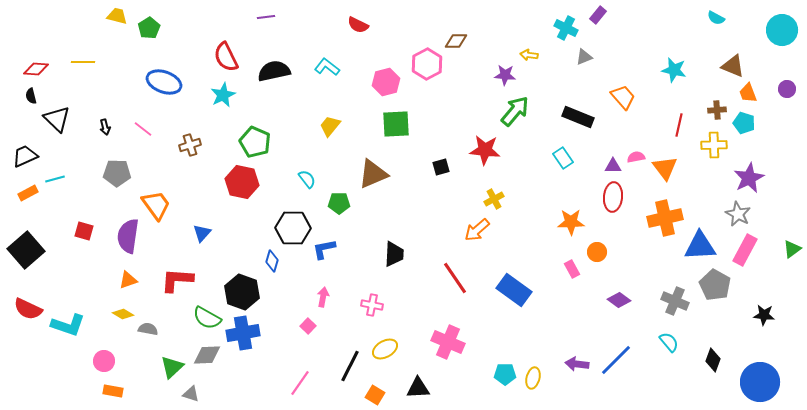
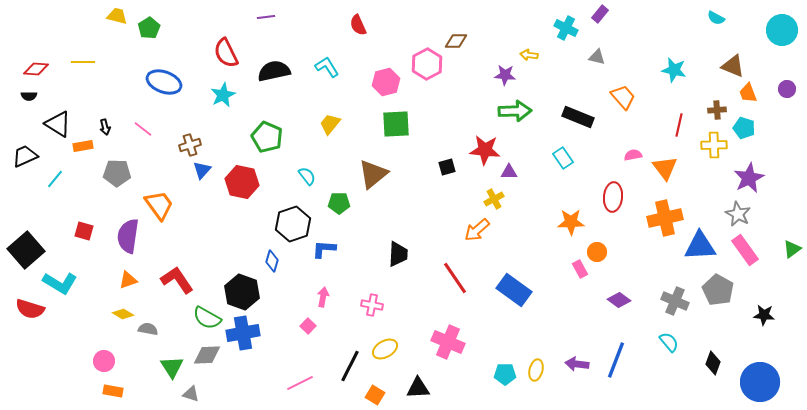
purple rectangle at (598, 15): moved 2 px right, 1 px up
red semicircle at (358, 25): rotated 40 degrees clockwise
red semicircle at (226, 57): moved 4 px up
gray triangle at (584, 57): moved 13 px right; rotated 36 degrees clockwise
cyan L-shape at (327, 67): rotated 20 degrees clockwise
black semicircle at (31, 96): moved 2 px left; rotated 77 degrees counterclockwise
green arrow at (515, 111): rotated 48 degrees clockwise
black triangle at (57, 119): moved 1 px right, 5 px down; rotated 12 degrees counterclockwise
cyan pentagon at (744, 123): moved 5 px down
yellow trapezoid at (330, 126): moved 2 px up
green pentagon at (255, 142): moved 12 px right, 5 px up
pink semicircle at (636, 157): moved 3 px left, 2 px up
purple triangle at (613, 166): moved 104 px left, 6 px down
black square at (441, 167): moved 6 px right
brown triangle at (373, 174): rotated 16 degrees counterclockwise
cyan line at (55, 179): rotated 36 degrees counterclockwise
cyan semicircle at (307, 179): moved 3 px up
orange rectangle at (28, 193): moved 55 px right, 47 px up; rotated 18 degrees clockwise
orange trapezoid at (156, 205): moved 3 px right
black hexagon at (293, 228): moved 4 px up; rotated 20 degrees counterclockwise
blue triangle at (202, 233): moved 63 px up
blue L-shape at (324, 249): rotated 15 degrees clockwise
pink rectangle at (745, 250): rotated 64 degrees counterclockwise
black trapezoid at (394, 254): moved 4 px right
pink rectangle at (572, 269): moved 8 px right
red L-shape at (177, 280): rotated 52 degrees clockwise
gray pentagon at (715, 285): moved 3 px right, 5 px down
red semicircle at (28, 309): moved 2 px right; rotated 8 degrees counterclockwise
cyan L-shape at (68, 325): moved 8 px left, 42 px up; rotated 12 degrees clockwise
blue line at (616, 360): rotated 24 degrees counterclockwise
black diamond at (713, 360): moved 3 px down
green triangle at (172, 367): rotated 20 degrees counterclockwise
yellow ellipse at (533, 378): moved 3 px right, 8 px up
pink line at (300, 383): rotated 28 degrees clockwise
